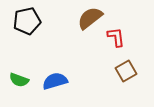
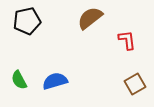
red L-shape: moved 11 px right, 3 px down
brown square: moved 9 px right, 13 px down
green semicircle: rotated 42 degrees clockwise
